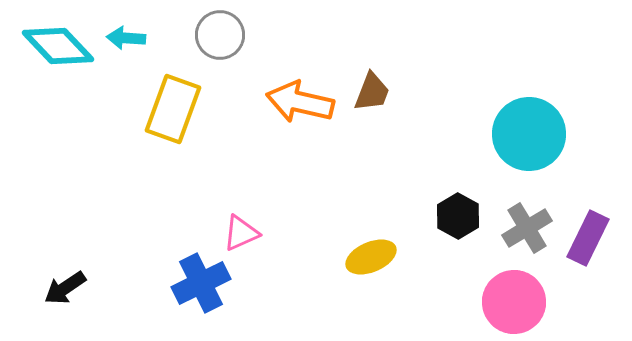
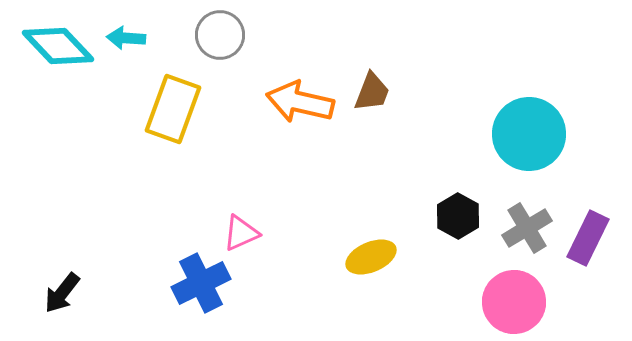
black arrow: moved 3 px left, 5 px down; rotated 18 degrees counterclockwise
